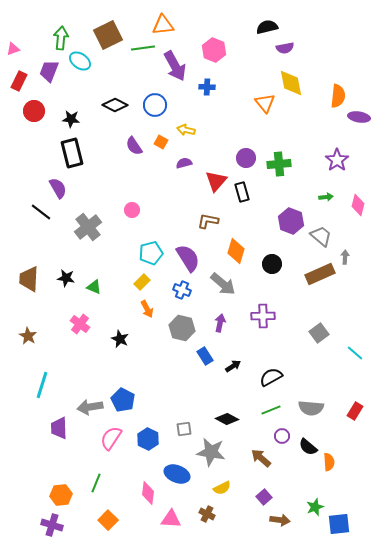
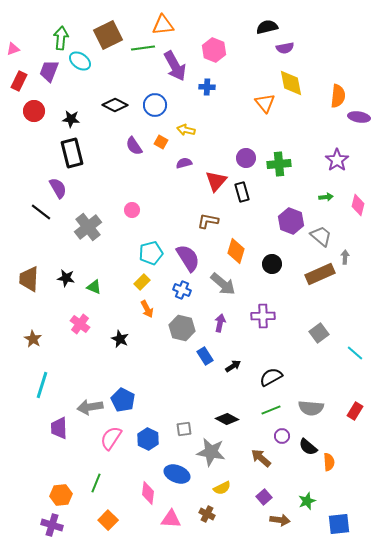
brown star at (28, 336): moved 5 px right, 3 px down
green star at (315, 507): moved 8 px left, 6 px up
